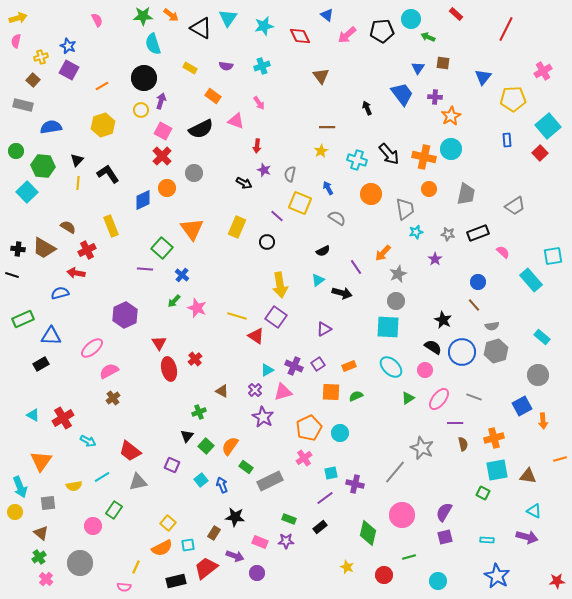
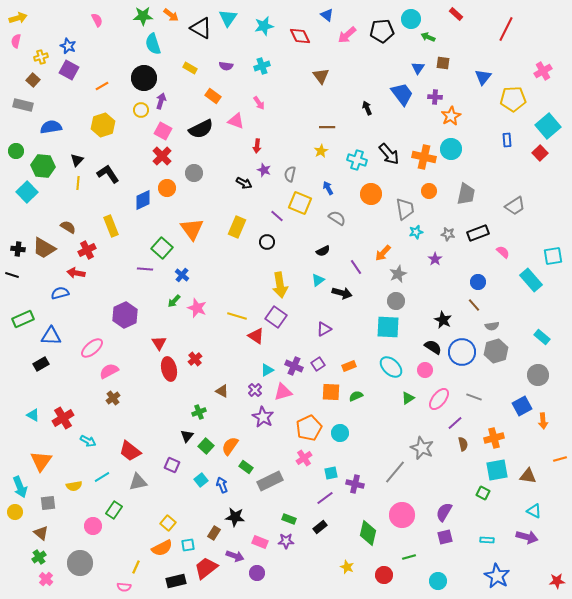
orange circle at (429, 189): moved 2 px down
purple line at (455, 423): rotated 42 degrees counterclockwise
